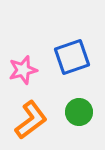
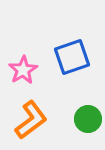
pink star: rotated 16 degrees counterclockwise
green circle: moved 9 px right, 7 px down
